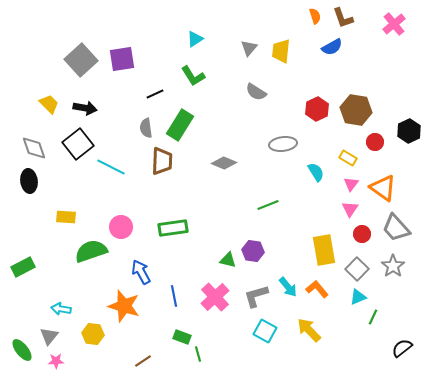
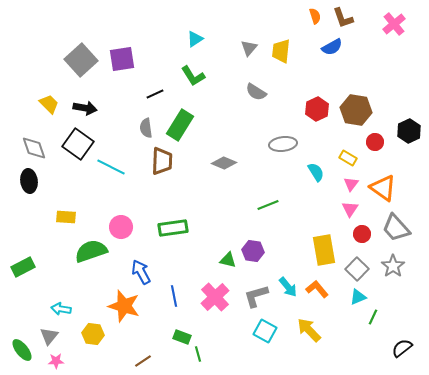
black square at (78, 144): rotated 16 degrees counterclockwise
